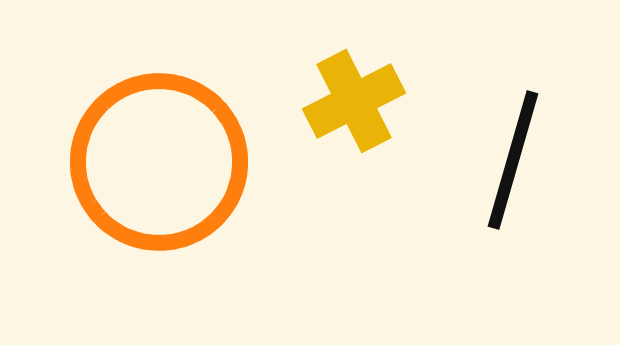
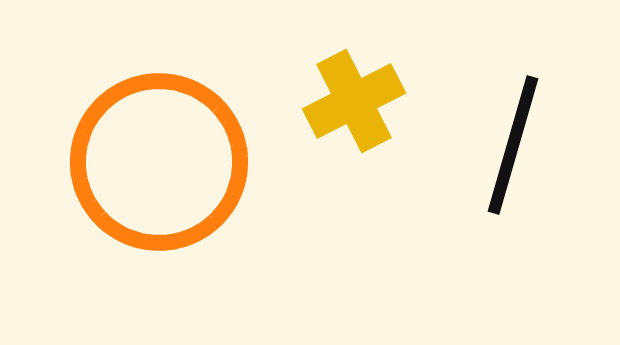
black line: moved 15 px up
